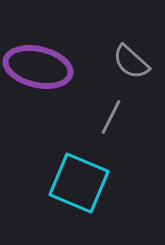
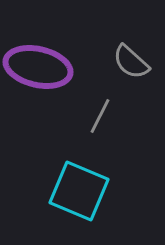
gray line: moved 11 px left, 1 px up
cyan square: moved 8 px down
